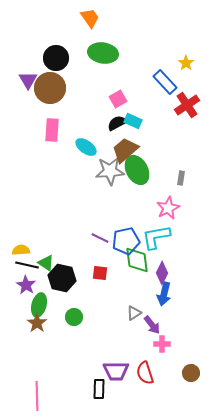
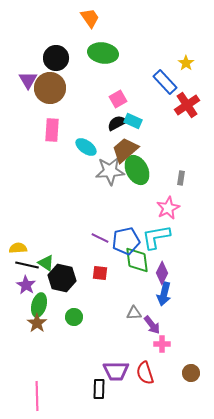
yellow semicircle at (21, 250): moved 3 px left, 2 px up
gray triangle at (134, 313): rotated 28 degrees clockwise
